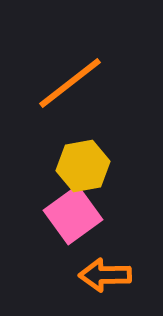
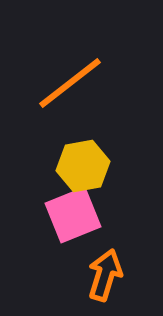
pink square: rotated 14 degrees clockwise
orange arrow: rotated 108 degrees clockwise
